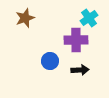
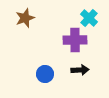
cyan cross: rotated 12 degrees counterclockwise
purple cross: moved 1 px left
blue circle: moved 5 px left, 13 px down
